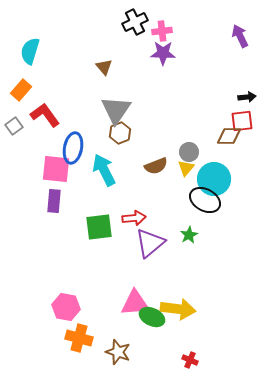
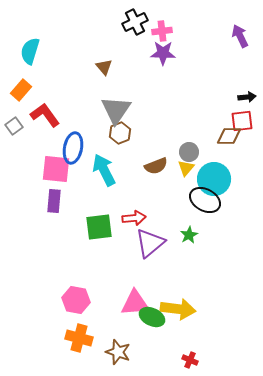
pink hexagon: moved 10 px right, 7 px up
